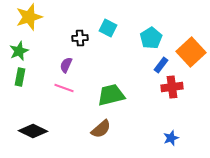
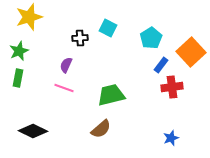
green rectangle: moved 2 px left, 1 px down
